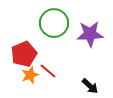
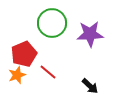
green circle: moved 2 px left
red line: moved 1 px down
orange star: moved 13 px left
